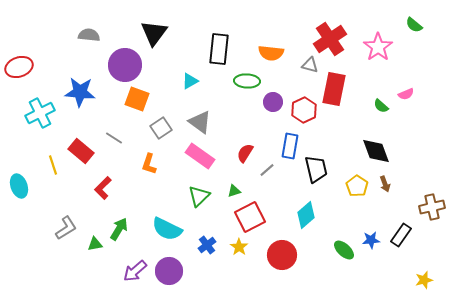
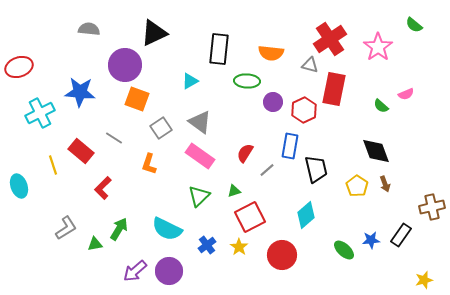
black triangle at (154, 33): rotated 28 degrees clockwise
gray semicircle at (89, 35): moved 6 px up
